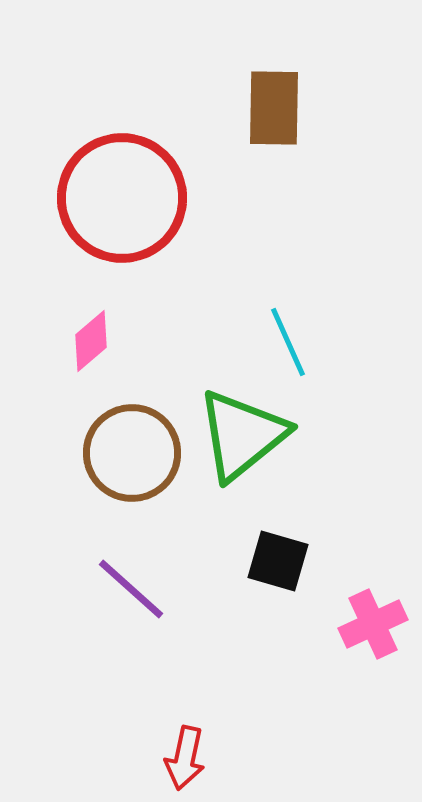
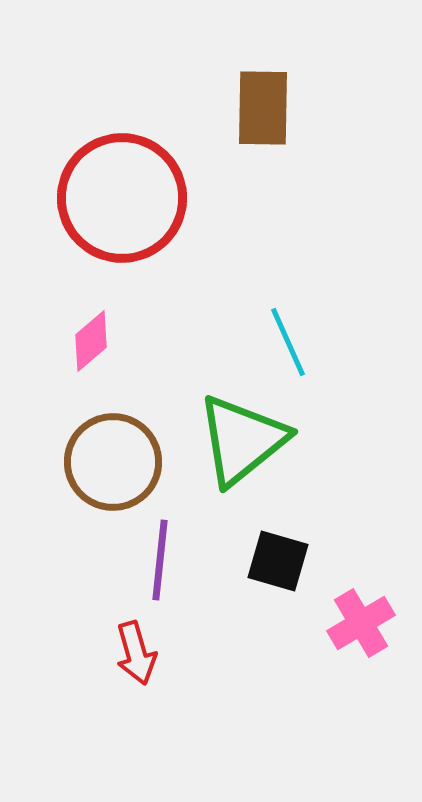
brown rectangle: moved 11 px left
green triangle: moved 5 px down
brown circle: moved 19 px left, 9 px down
purple line: moved 29 px right, 29 px up; rotated 54 degrees clockwise
pink cross: moved 12 px left, 1 px up; rotated 6 degrees counterclockwise
red arrow: moved 49 px left, 105 px up; rotated 28 degrees counterclockwise
